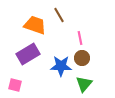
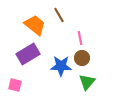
orange trapezoid: rotated 20 degrees clockwise
green triangle: moved 3 px right, 2 px up
